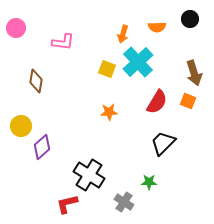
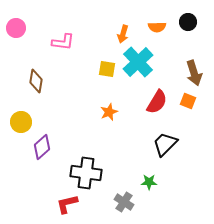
black circle: moved 2 px left, 3 px down
yellow square: rotated 12 degrees counterclockwise
orange star: rotated 18 degrees counterclockwise
yellow circle: moved 4 px up
black trapezoid: moved 2 px right, 1 px down
black cross: moved 3 px left, 2 px up; rotated 24 degrees counterclockwise
